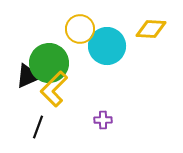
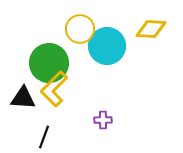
black triangle: moved 5 px left, 22 px down; rotated 28 degrees clockwise
black line: moved 6 px right, 10 px down
